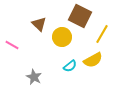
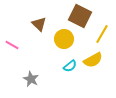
yellow circle: moved 2 px right, 2 px down
gray star: moved 3 px left, 2 px down
